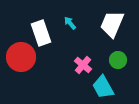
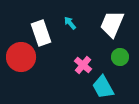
green circle: moved 2 px right, 3 px up
